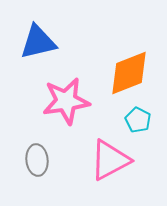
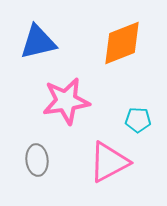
orange diamond: moved 7 px left, 30 px up
cyan pentagon: rotated 25 degrees counterclockwise
pink triangle: moved 1 px left, 2 px down
